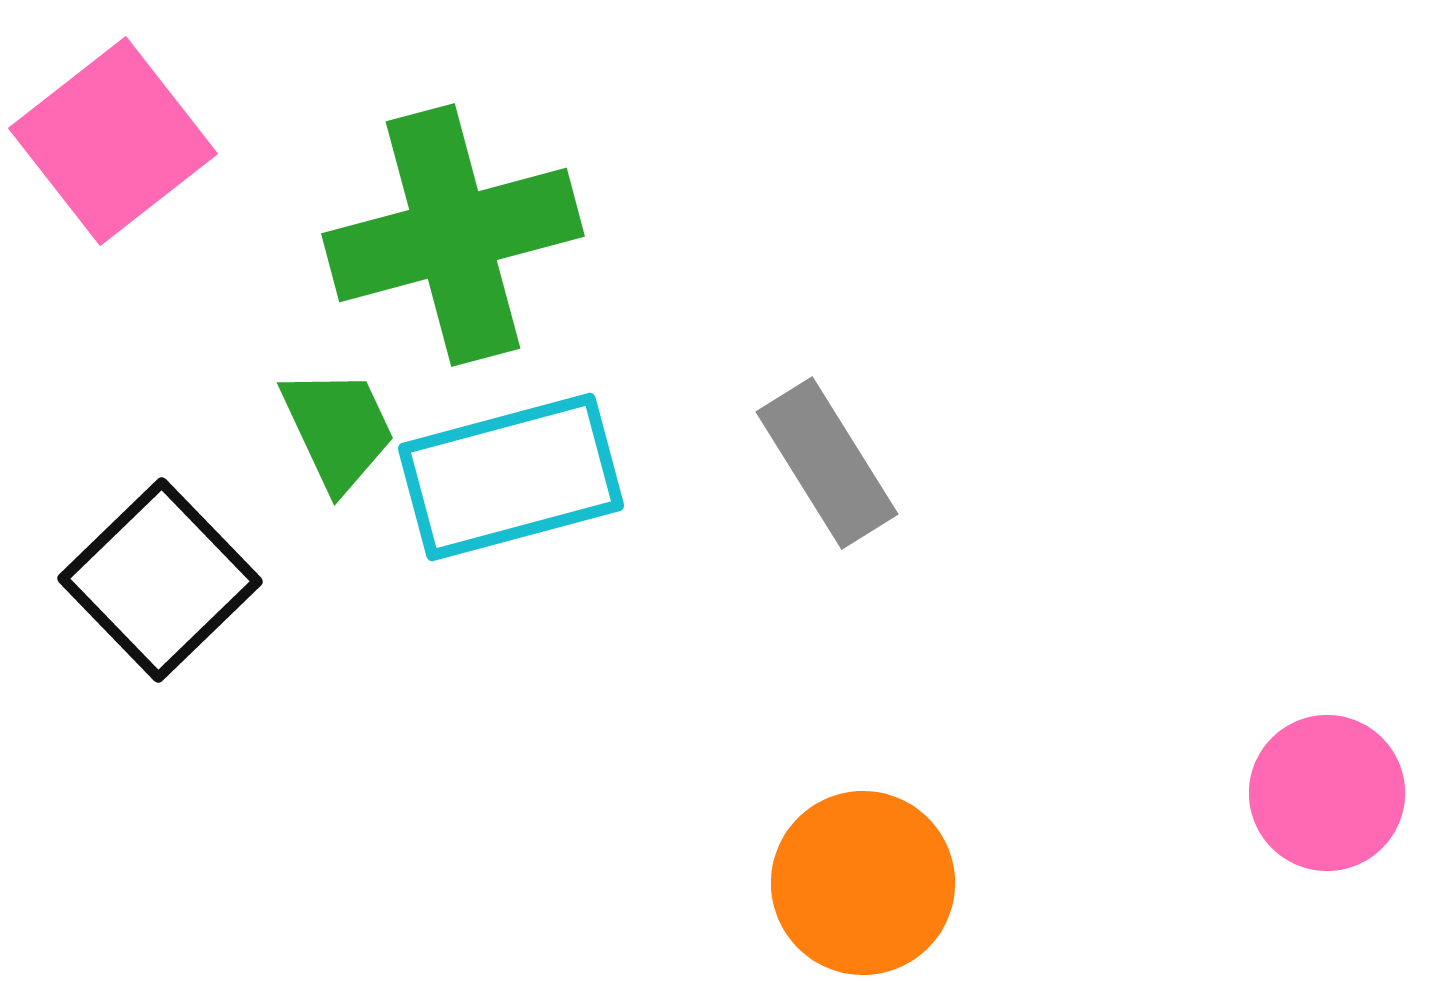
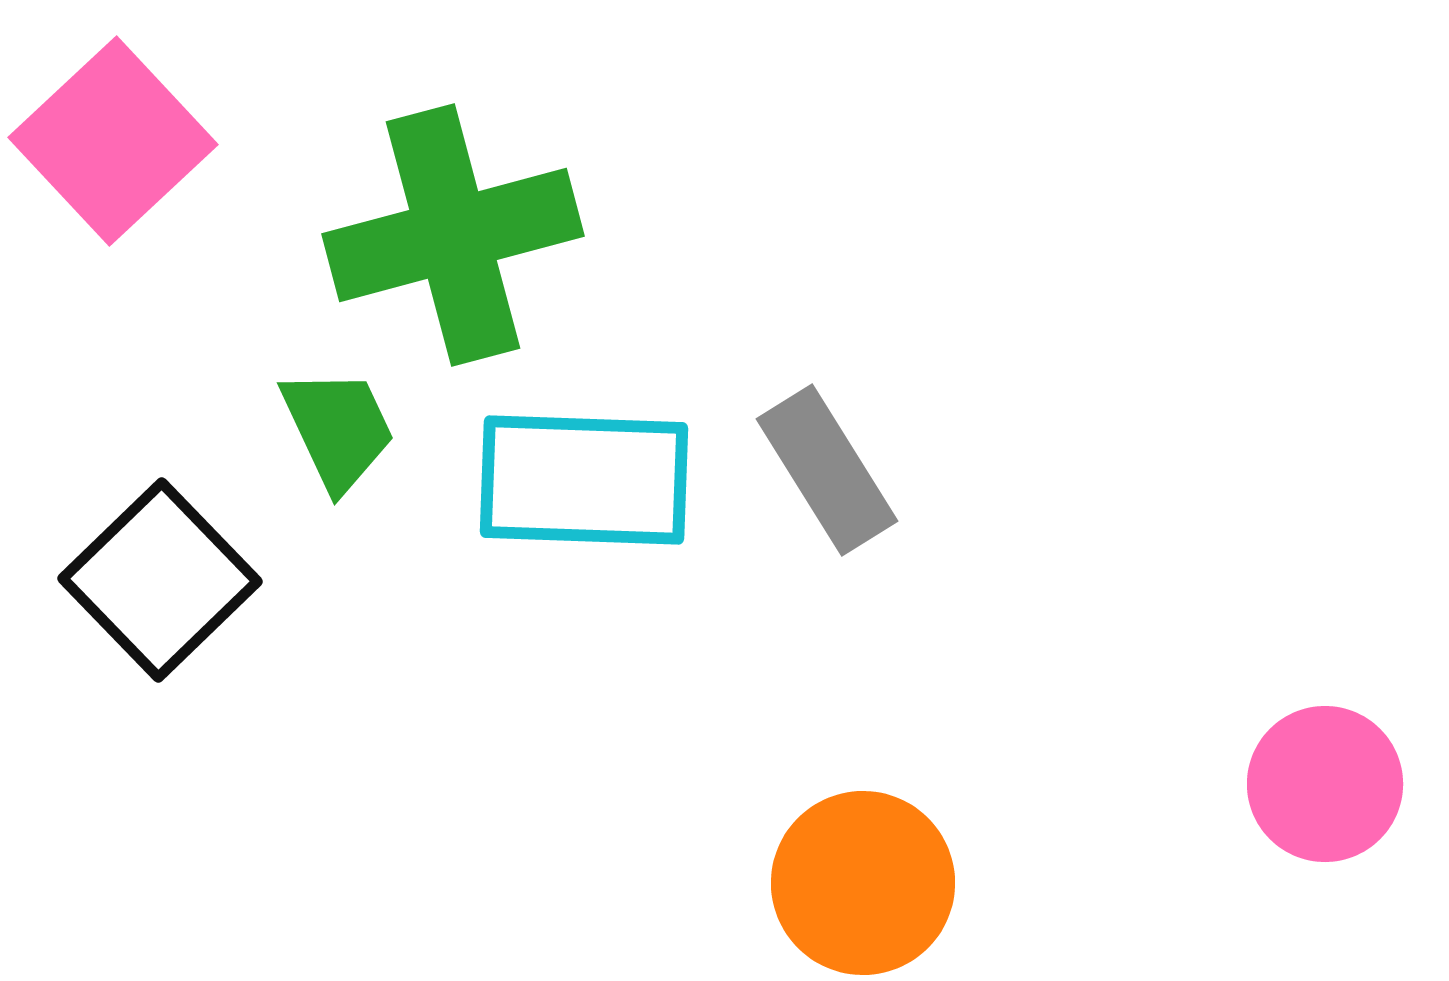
pink square: rotated 5 degrees counterclockwise
gray rectangle: moved 7 px down
cyan rectangle: moved 73 px right, 3 px down; rotated 17 degrees clockwise
pink circle: moved 2 px left, 9 px up
